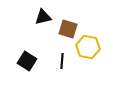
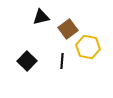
black triangle: moved 2 px left
brown square: rotated 36 degrees clockwise
black square: rotated 12 degrees clockwise
